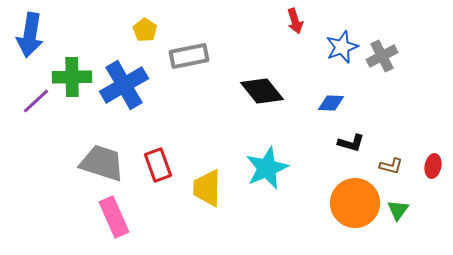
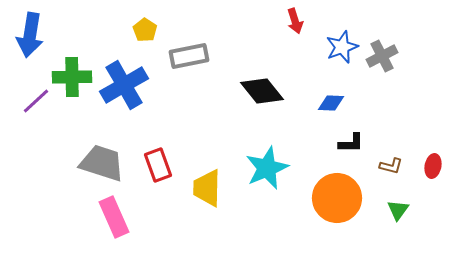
black L-shape: rotated 16 degrees counterclockwise
orange circle: moved 18 px left, 5 px up
